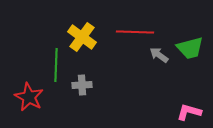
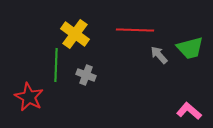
red line: moved 2 px up
yellow cross: moved 7 px left, 3 px up
gray arrow: rotated 12 degrees clockwise
gray cross: moved 4 px right, 10 px up; rotated 24 degrees clockwise
pink L-shape: moved 1 px up; rotated 25 degrees clockwise
